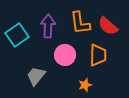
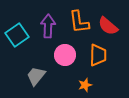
orange L-shape: moved 1 px left, 1 px up
